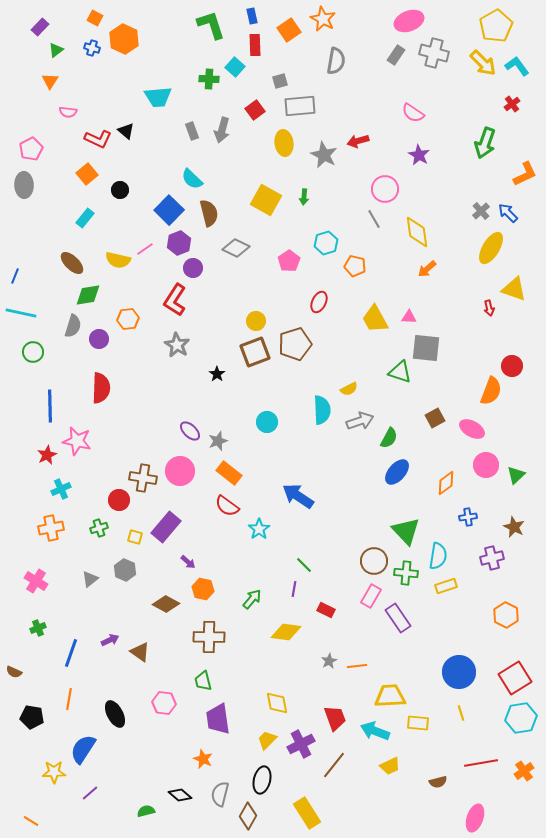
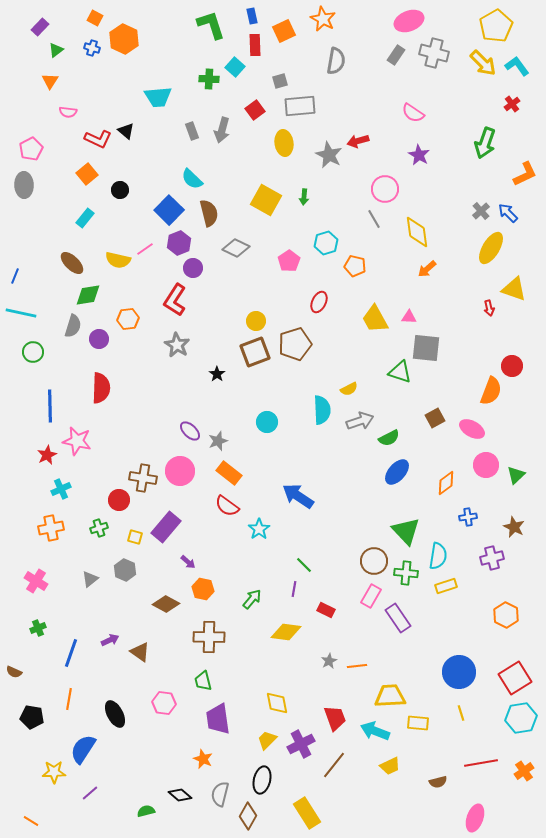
orange square at (289, 30): moved 5 px left, 1 px down; rotated 10 degrees clockwise
gray star at (324, 155): moved 5 px right
green semicircle at (389, 438): rotated 35 degrees clockwise
